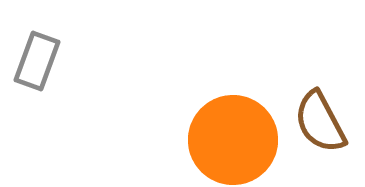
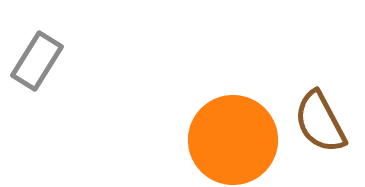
gray rectangle: rotated 12 degrees clockwise
